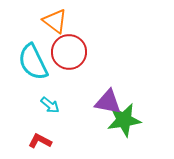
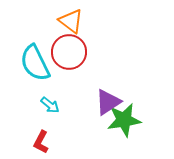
orange triangle: moved 16 px right
cyan semicircle: moved 2 px right, 1 px down
purple triangle: rotated 44 degrees counterclockwise
red L-shape: moved 1 px right, 1 px down; rotated 90 degrees counterclockwise
